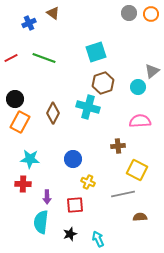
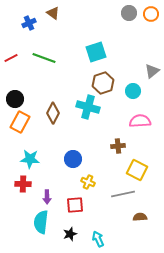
cyan circle: moved 5 px left, 4 px down
